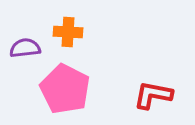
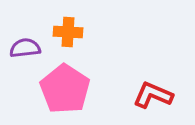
pink pentagon: rotated 6 degrees clockwise
red L-shape: rotated 12 degrees clockwise
